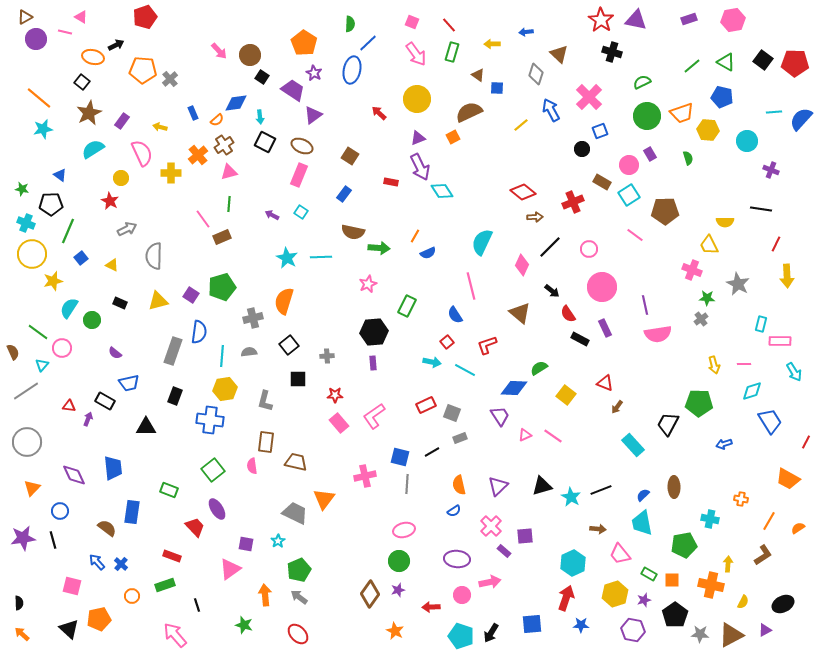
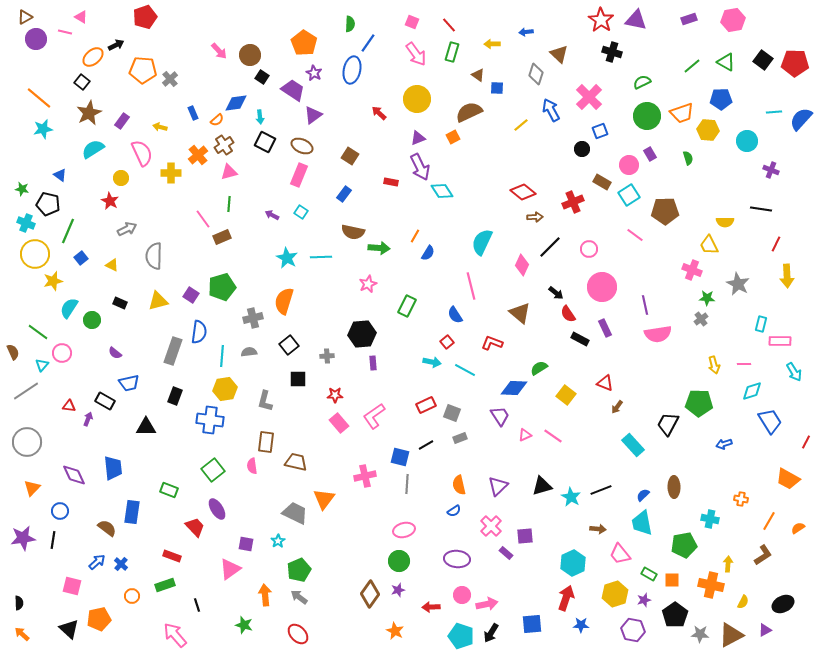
blue line at (368, 43): rotated 12 degrees counterclockwise
orange ellipse at (93, 57): rotated 55 degrees counterclockwise
blue pentagon at (722, 97): moved 1 px left, 2 px down; rotated 15 degrees counterclockwise
black pentagon at (51, 204): moved 3 px left; rotated 15 degrees clockwise
blue semicircle at (428, 253): rotated 35 degrees counterclockwise
yellow circle at (32, 254): moved 3 px right
black arrow at (552, 291): moved 4 px right, 2 px down
black hexagon at (374, 332): moved 12 px left, 2 px down
red L-shape at (487, 345): moved 5 px right, 2 px up; rotated 40 degrees clockwise
pink circle at (62, 348): moved 5 px down
black line at (432, 452): moved 6 px left, 7 px up
black line at (53, 540): rotated 24 degrees clockwise
purple rectangle at (504, 551): moved 2 px right, 2 px down
blue arrow at (97, 562): rotated 90 degrees clockwise
pink arrow at (490, 582): moved 3 px left, 22 px down
